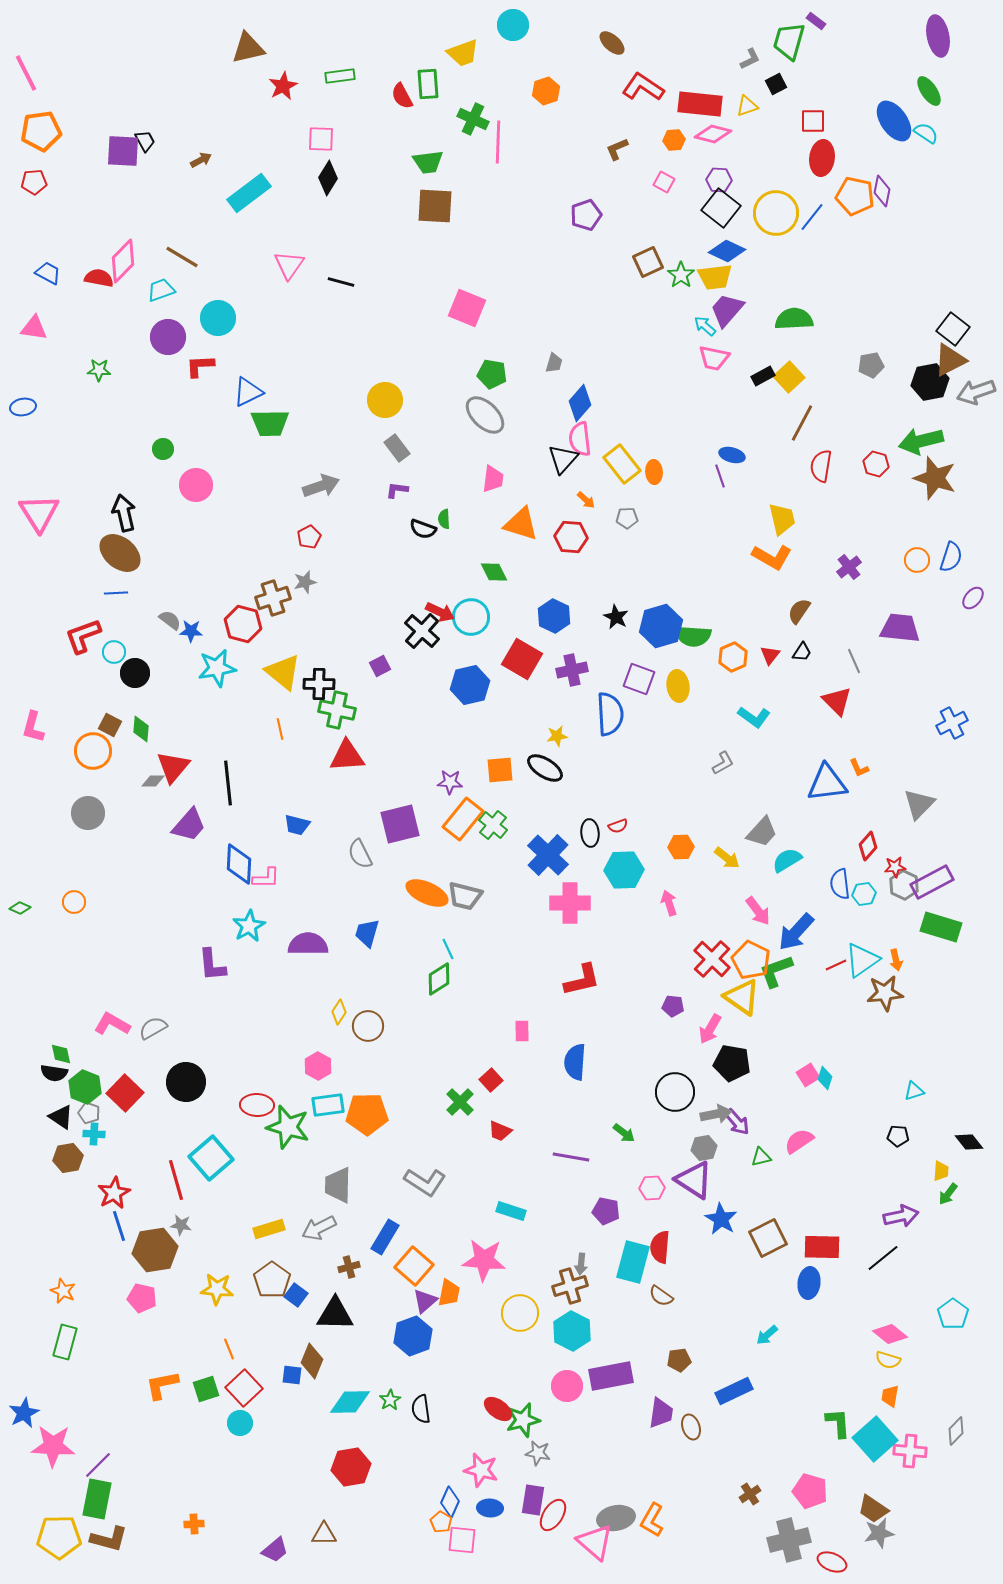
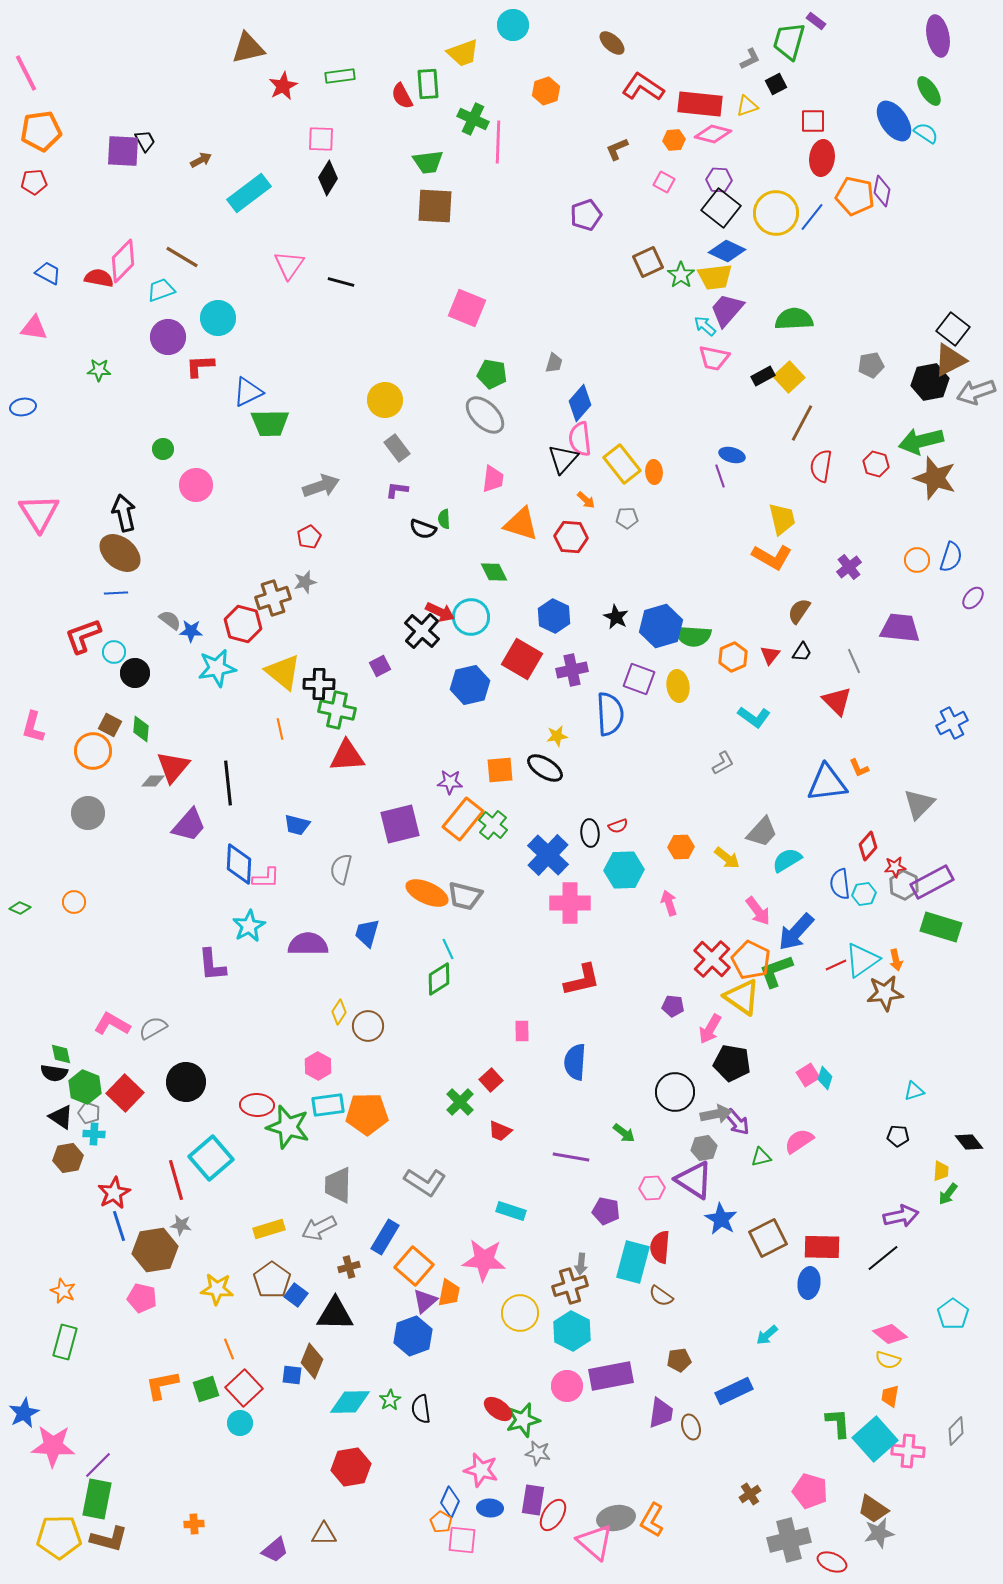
gray semicircle at (360, 854): moved 19 px left, 15 px down; rotated 40 degrees clockwise
pink cross at (910, 1451): moved 2 px left
